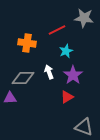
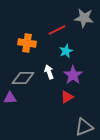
gray triangle: rotated 42 degrees counterclockwise
